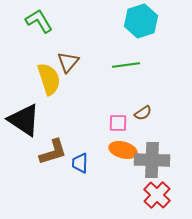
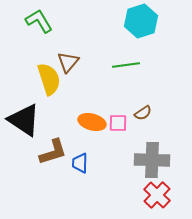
orange ellipse: moved 31 px left, 28 px up
